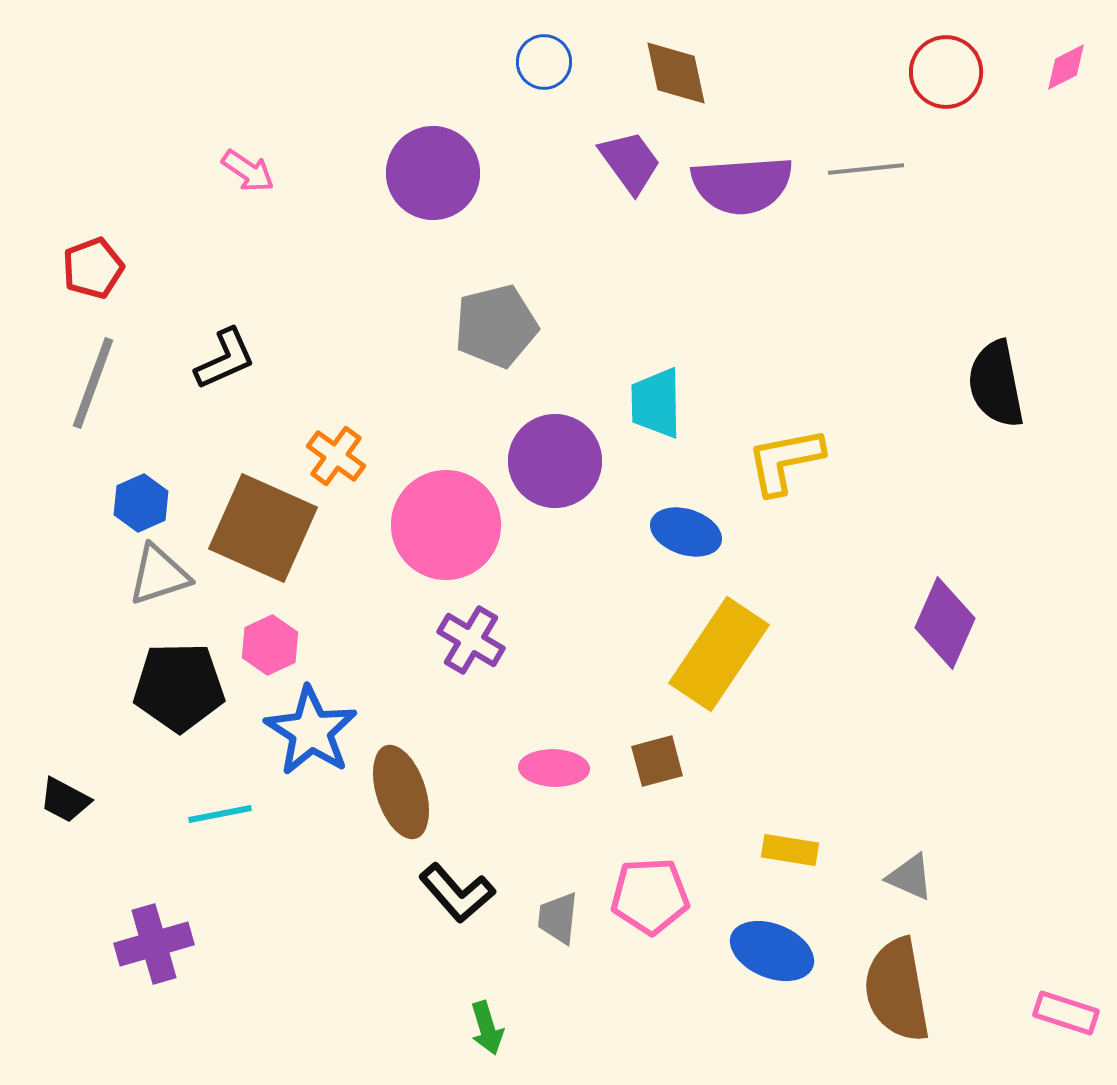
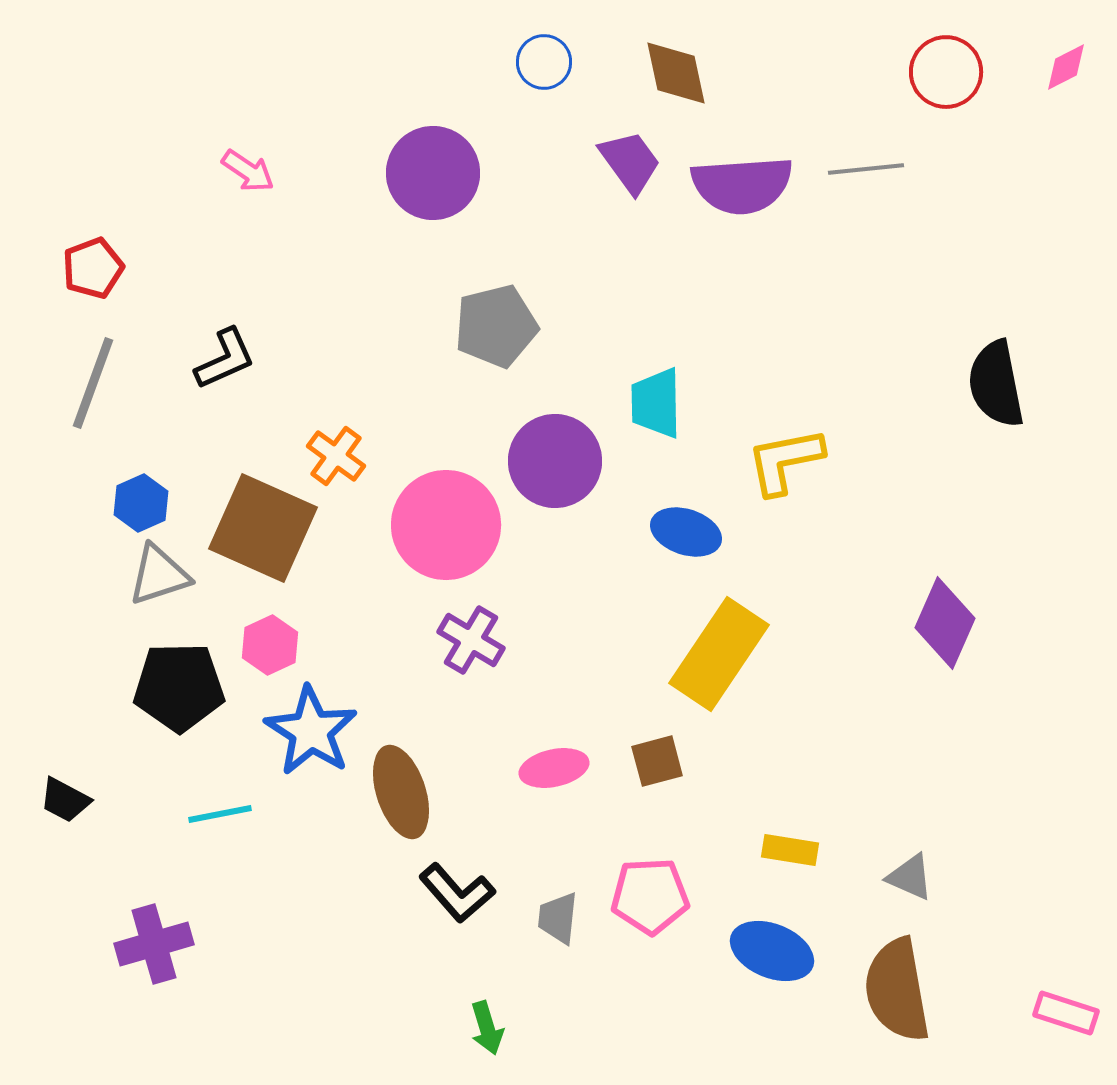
pink ellipse at (554, 768): rotated 14 degrees counterclockwise
